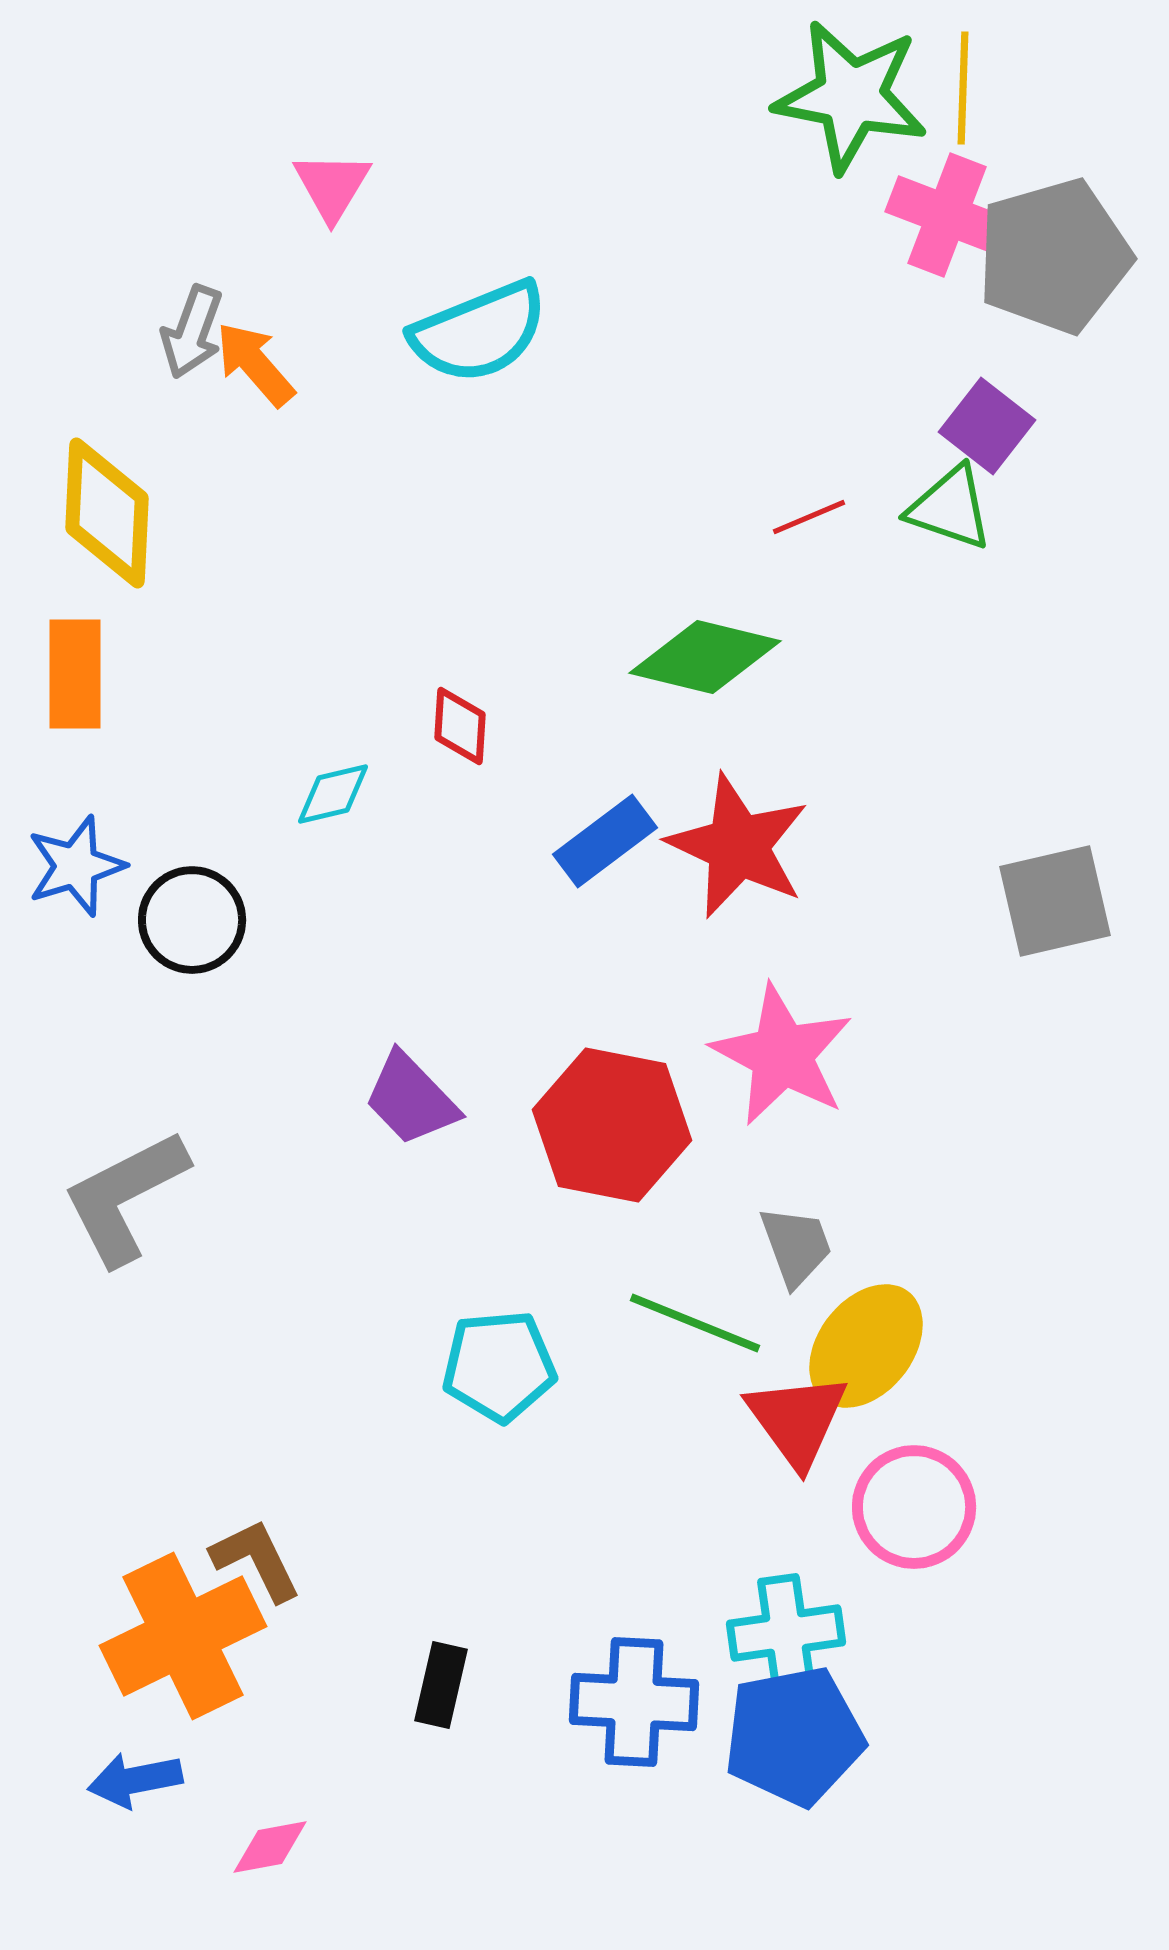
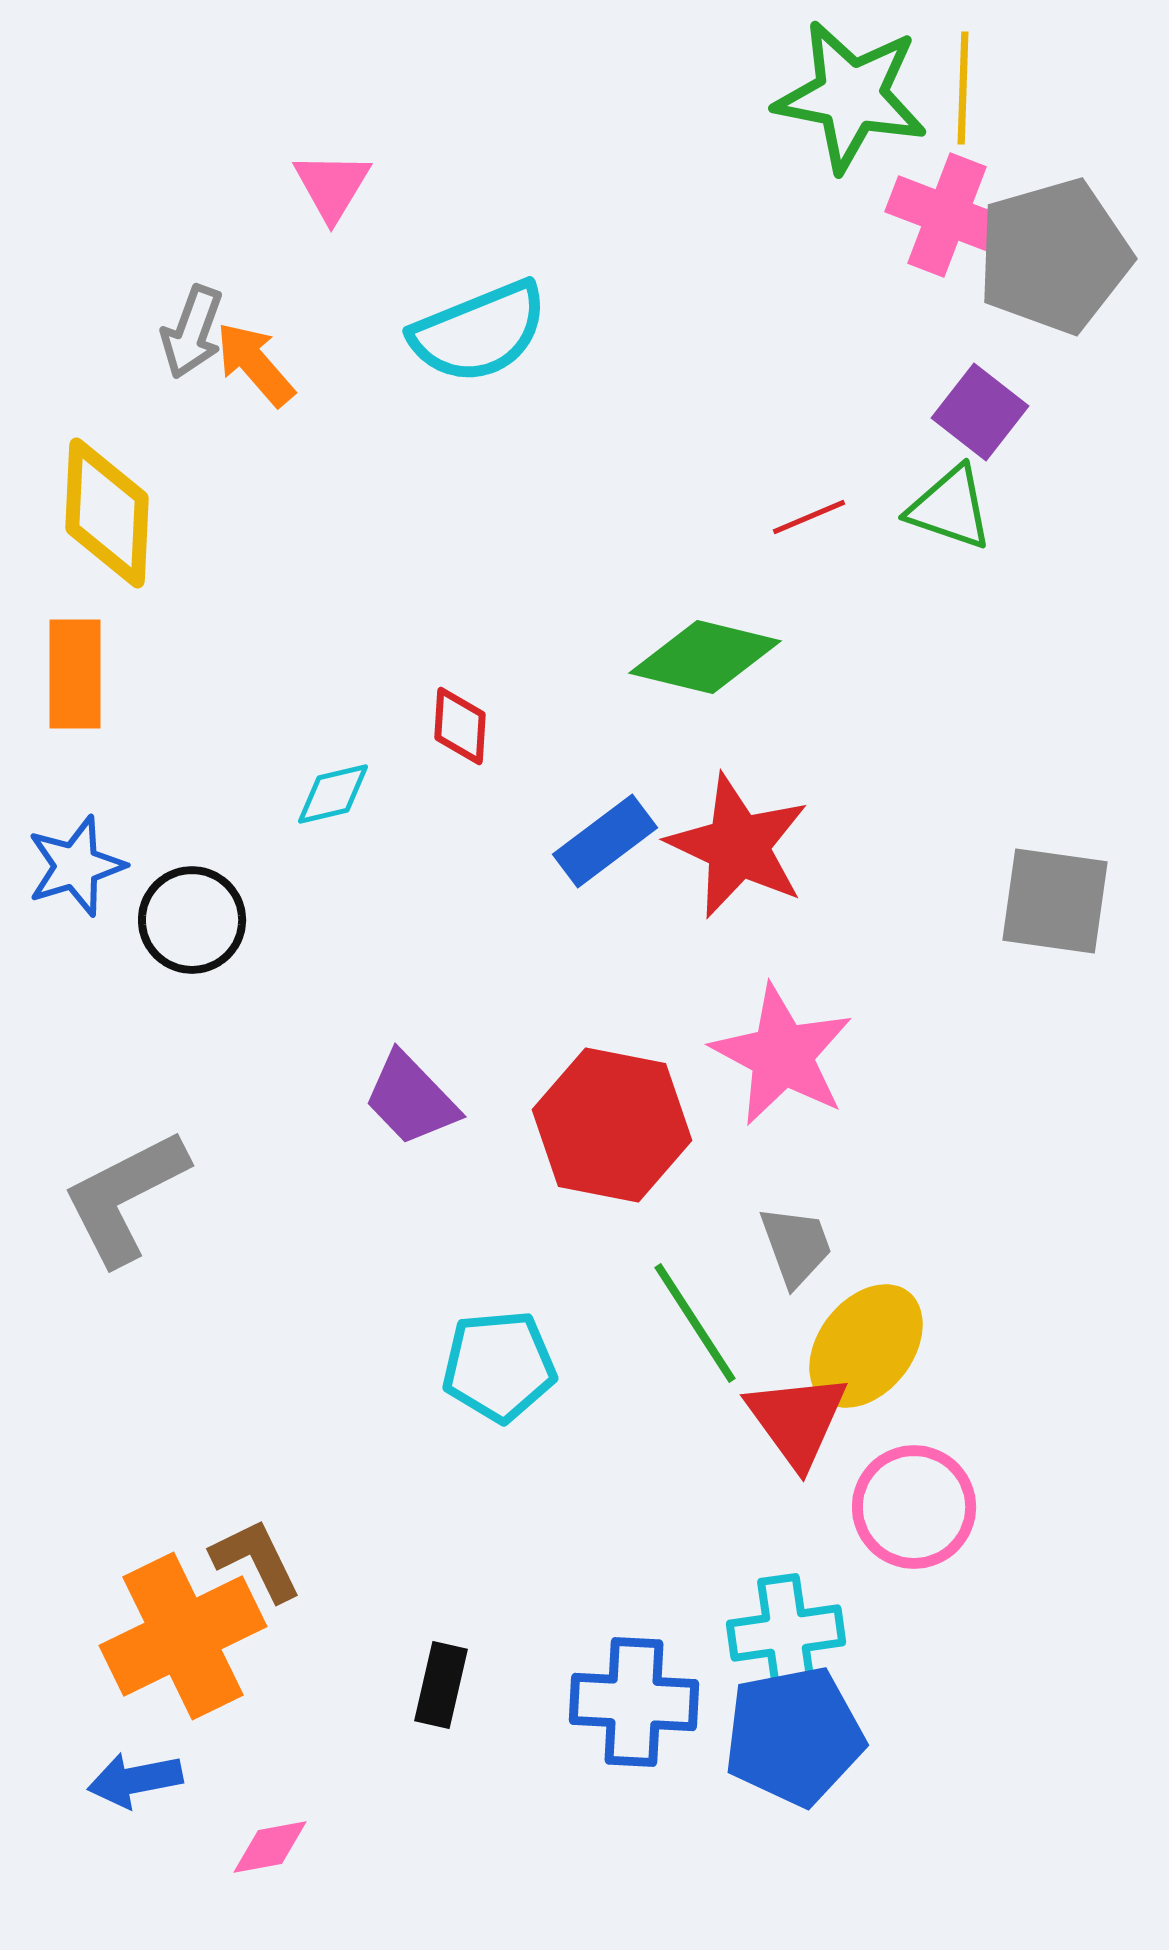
purple square: moved 7 px left, 14 px up
gray square: rotated 21 degrees clockwise
green line: rotated 35 degrees clockwise
